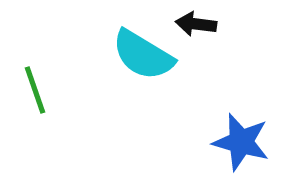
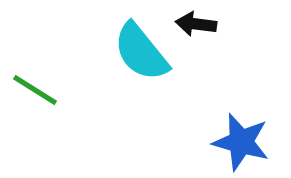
cyan semicircle: moved 2 px left, 3 px up; rotated 20 degrees clockwise
green line: rotated 39 degrees counterclockwise
